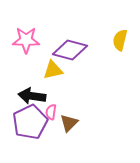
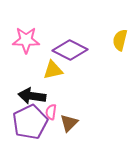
purple diamond: rotated 12 degrees clockwise
